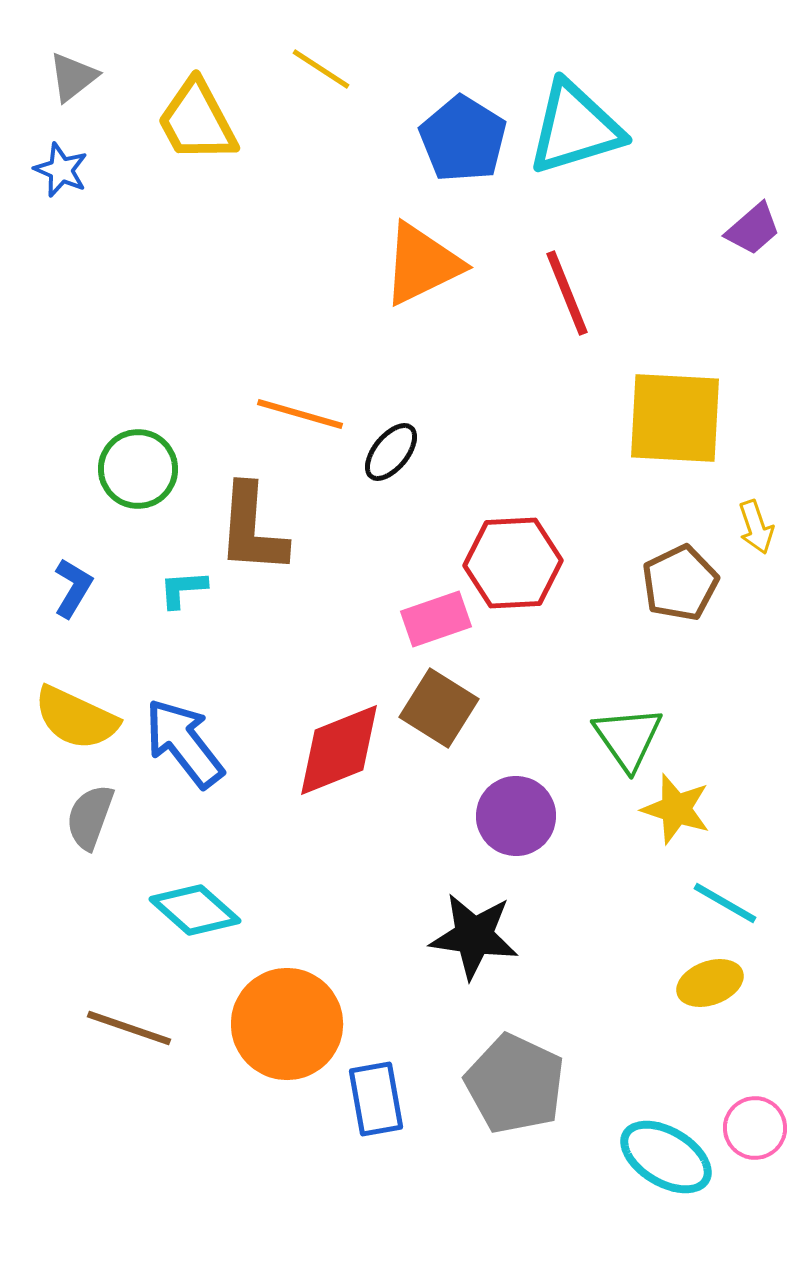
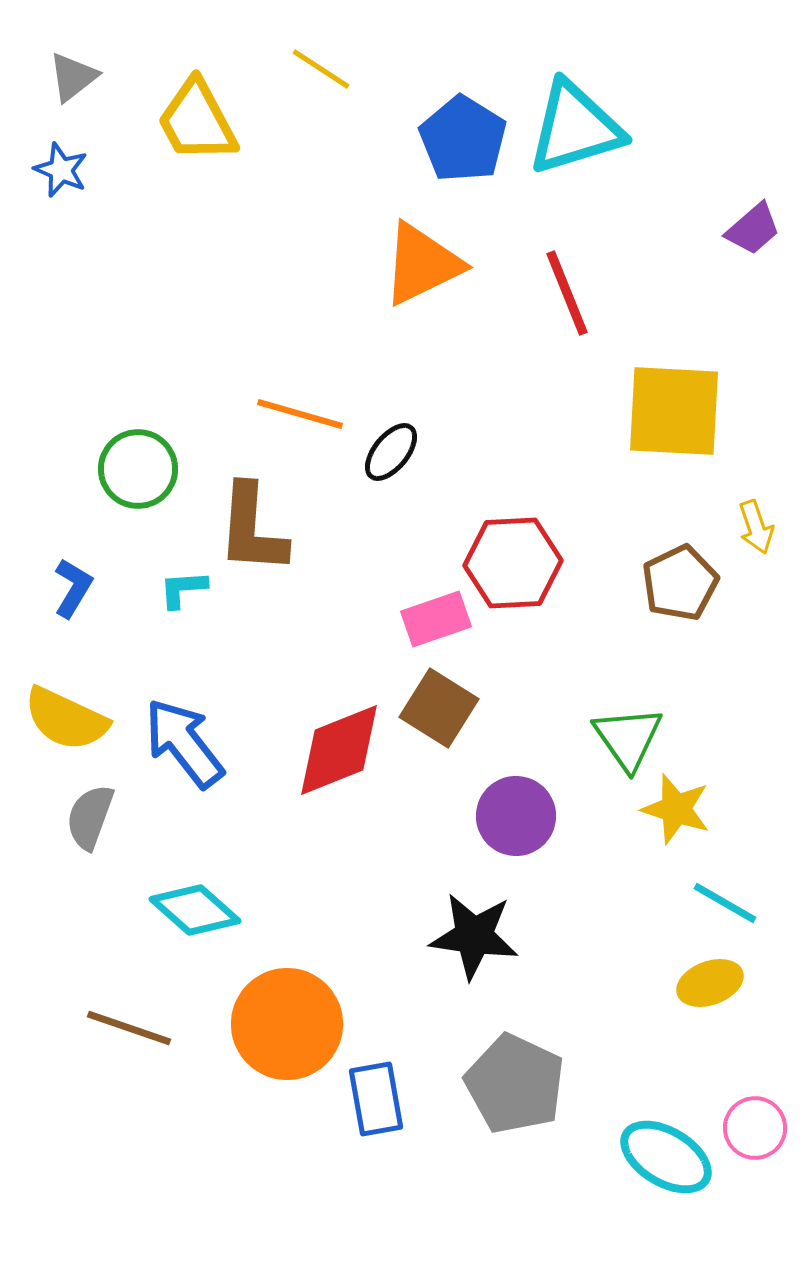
yellow square: moved 1 px left, 7 px up
yellow semicircle: moved 10 px left, 1 px down
